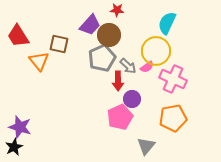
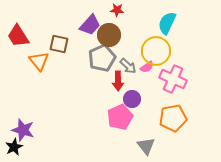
purple star: moved 3 px right, 3 px down
gray triangle: rotated 18 degrees counterclockwise
